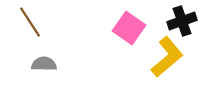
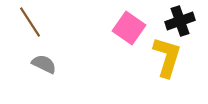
black cross: moved 2 px left
yellow L-shape: rotated 33 degrees counterclockwise
gray semicircle: rotated 25 degrees clockwise
